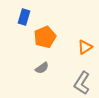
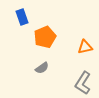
blue rectangle: moved 2 px left; rotated 35 degrees counterclockwise
orange triangle: rotated 21 degrees clockwise
gray L-shape: moved 1 px right
